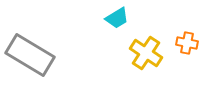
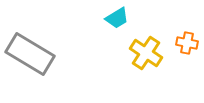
gray rectangle: moved 1 px up
